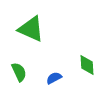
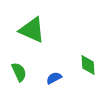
green triangle: moved 1 px right, 1 px down
green diamond: moved 1 px right
